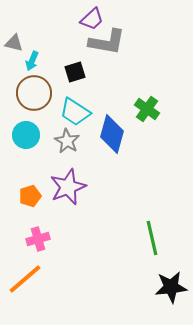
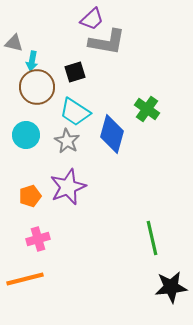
cyan arrow: rotated 12 degrees counterclockwise
brown circle: moved 3 px right, 6 px up
orange line: rotated 27 degrees clockwise
